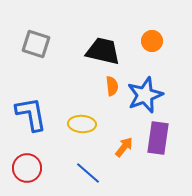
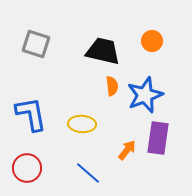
orange arrow: moved 3 px right, 3 px down
